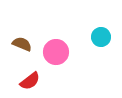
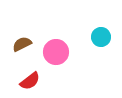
brown semicircle: rotated 48 degrees counterclockwise
